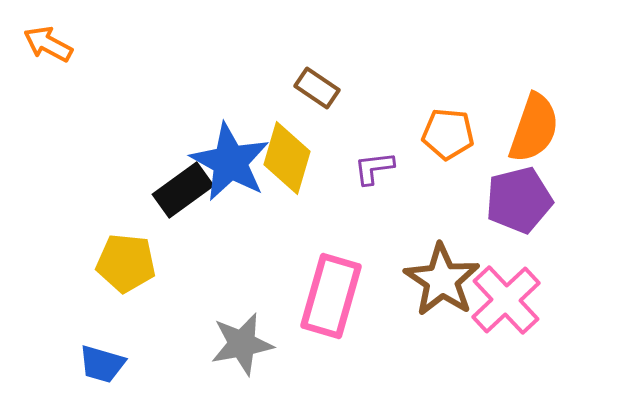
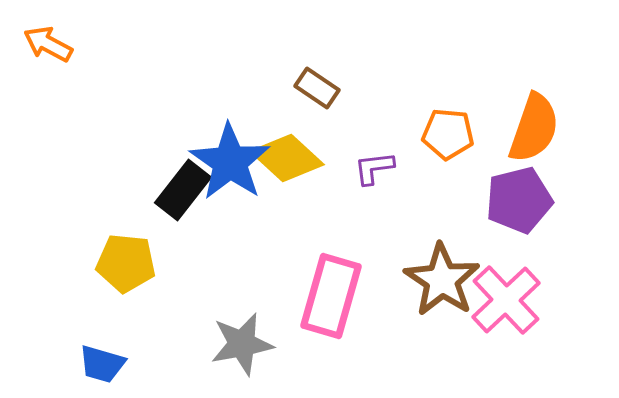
yellow diamond: rotated 64 degrees counterclockwise
blue star: rotated 6 degrees clockwise
black rectangle: rotated 16 degrees counterclockwise
